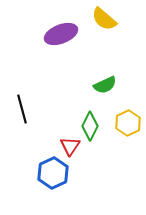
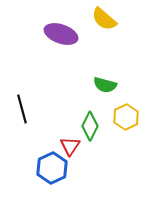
purple ellipse: rotated 40 degrees clockwise
green semicircle: rotated 40 degrees clockwise
yellow hexagon: moved 2 px left, 6 px up
blue hexagon: moved 1 px left, 5 px up
